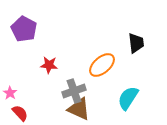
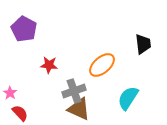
black trapezoid: moved 7 px right, 1 px down
